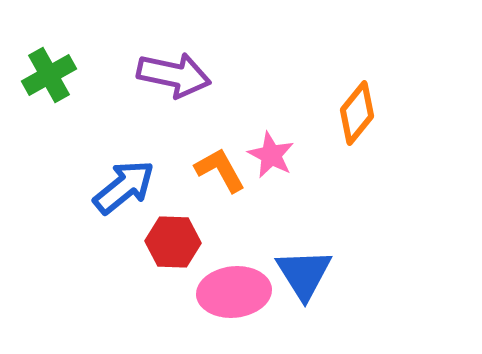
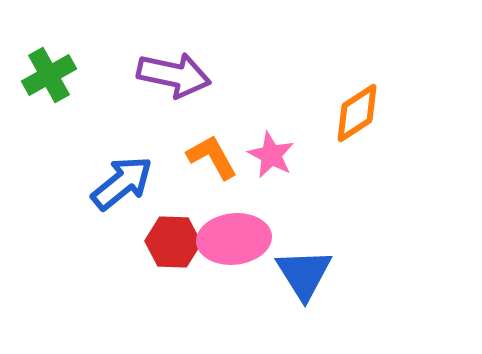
orange diamond: rotated 18 degrees clockwise
orange L-shape: moved 8 px left, 13 px up
blue arrow: moved 2 px left, 4 px up
pink ellipse: moved 53 px up
